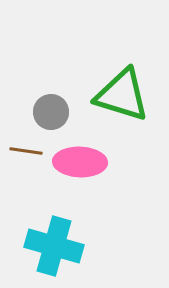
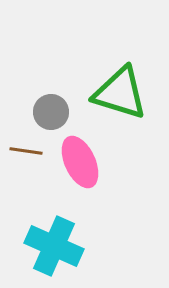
green triangle: moved 2 px left, 2 px up
pink ellipse: rotated 63 degrees clockwise
cyan cross: rotated 8 degrees clockwise
